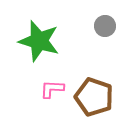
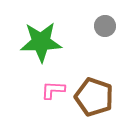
green star: moved 2 px right, 1 px down; rotated 18 degrees counterclockwise
pink L-shape: moved 1 px right, 1 px down
